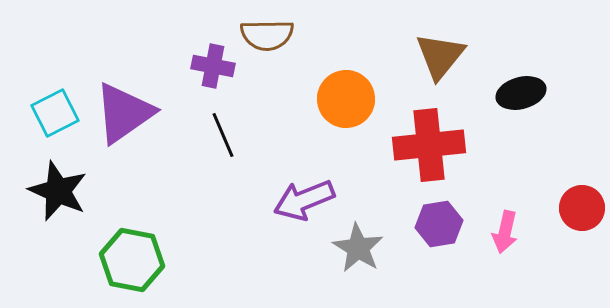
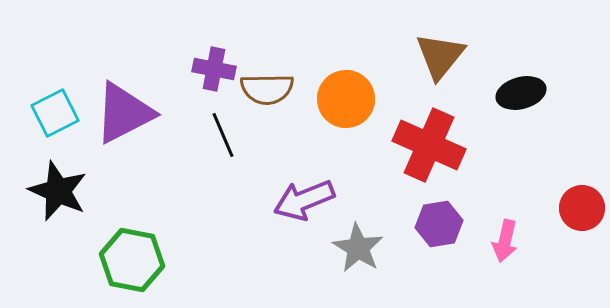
brown semicircle: moved 54 px down
purple cross: moved 1 px right, 3 px down
purple triangle: rotated 8 degrees clockwise
red cross: rotated 30 degrees clockwise
pink arrow: moved 9 px down
